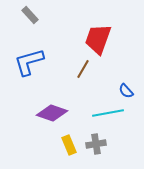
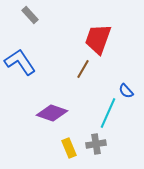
blue L-shape: moved 9 px left; rotated 72 degrees clockwise
cyan line: rotated 56 degrees counterclockwise
yellow rectangle: moved 3 px down
